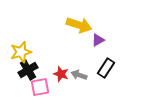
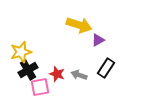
red star: moved 4 px left
